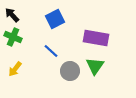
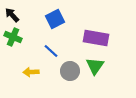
yellow arrow: moved 16 px right, 3 px down; rotated 49 degrees clockwise
